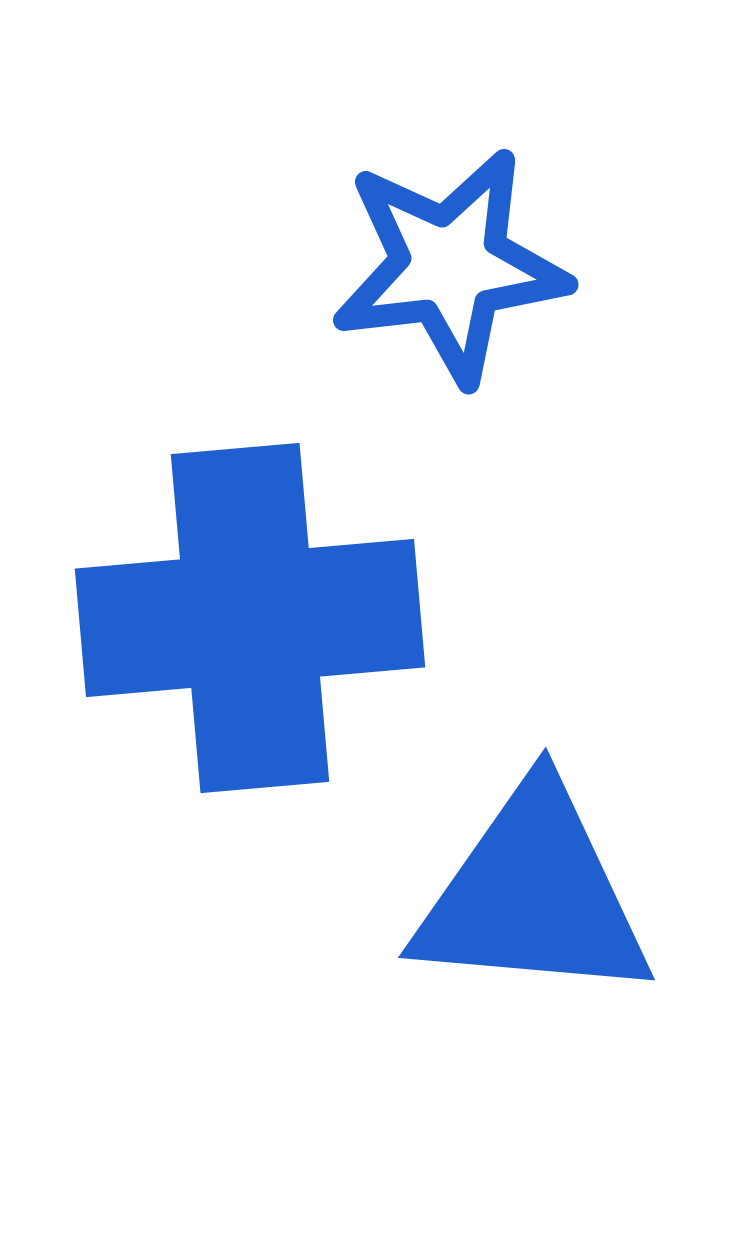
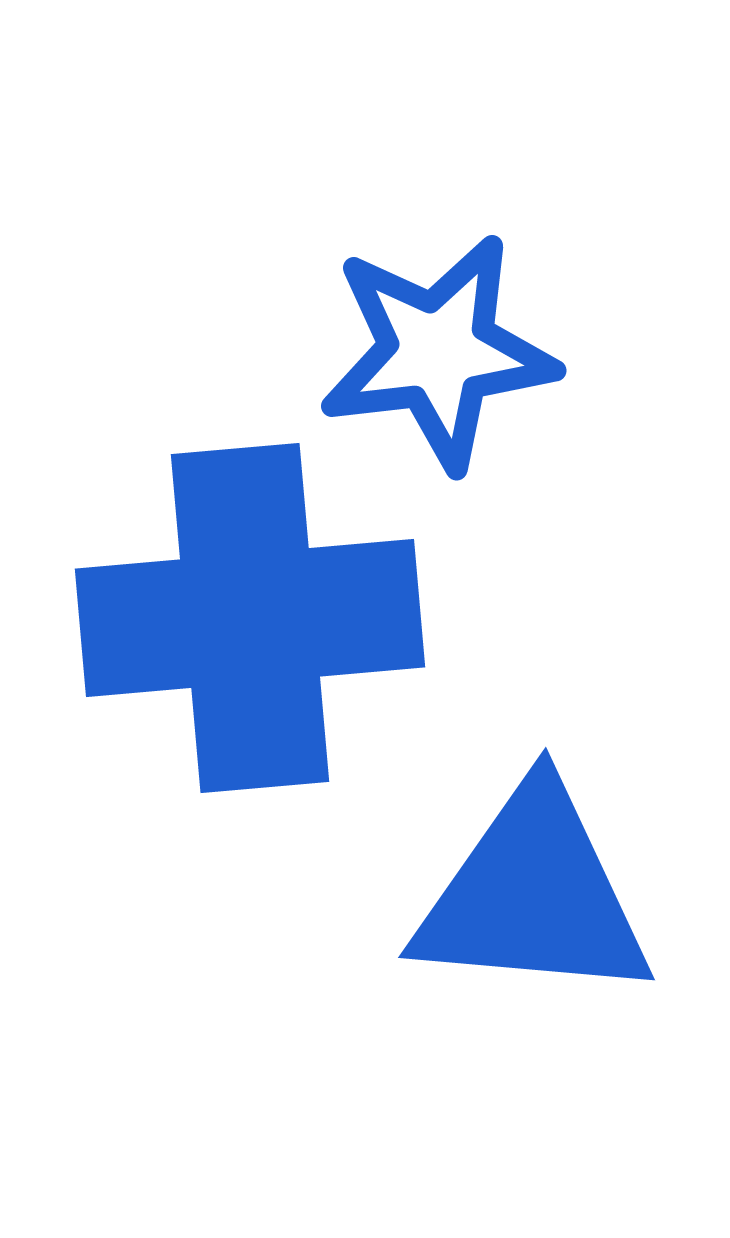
blue star: moved 12 px left, 86 px down
